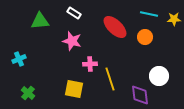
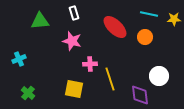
white rectangle: rotated 40 degrees clockwise
